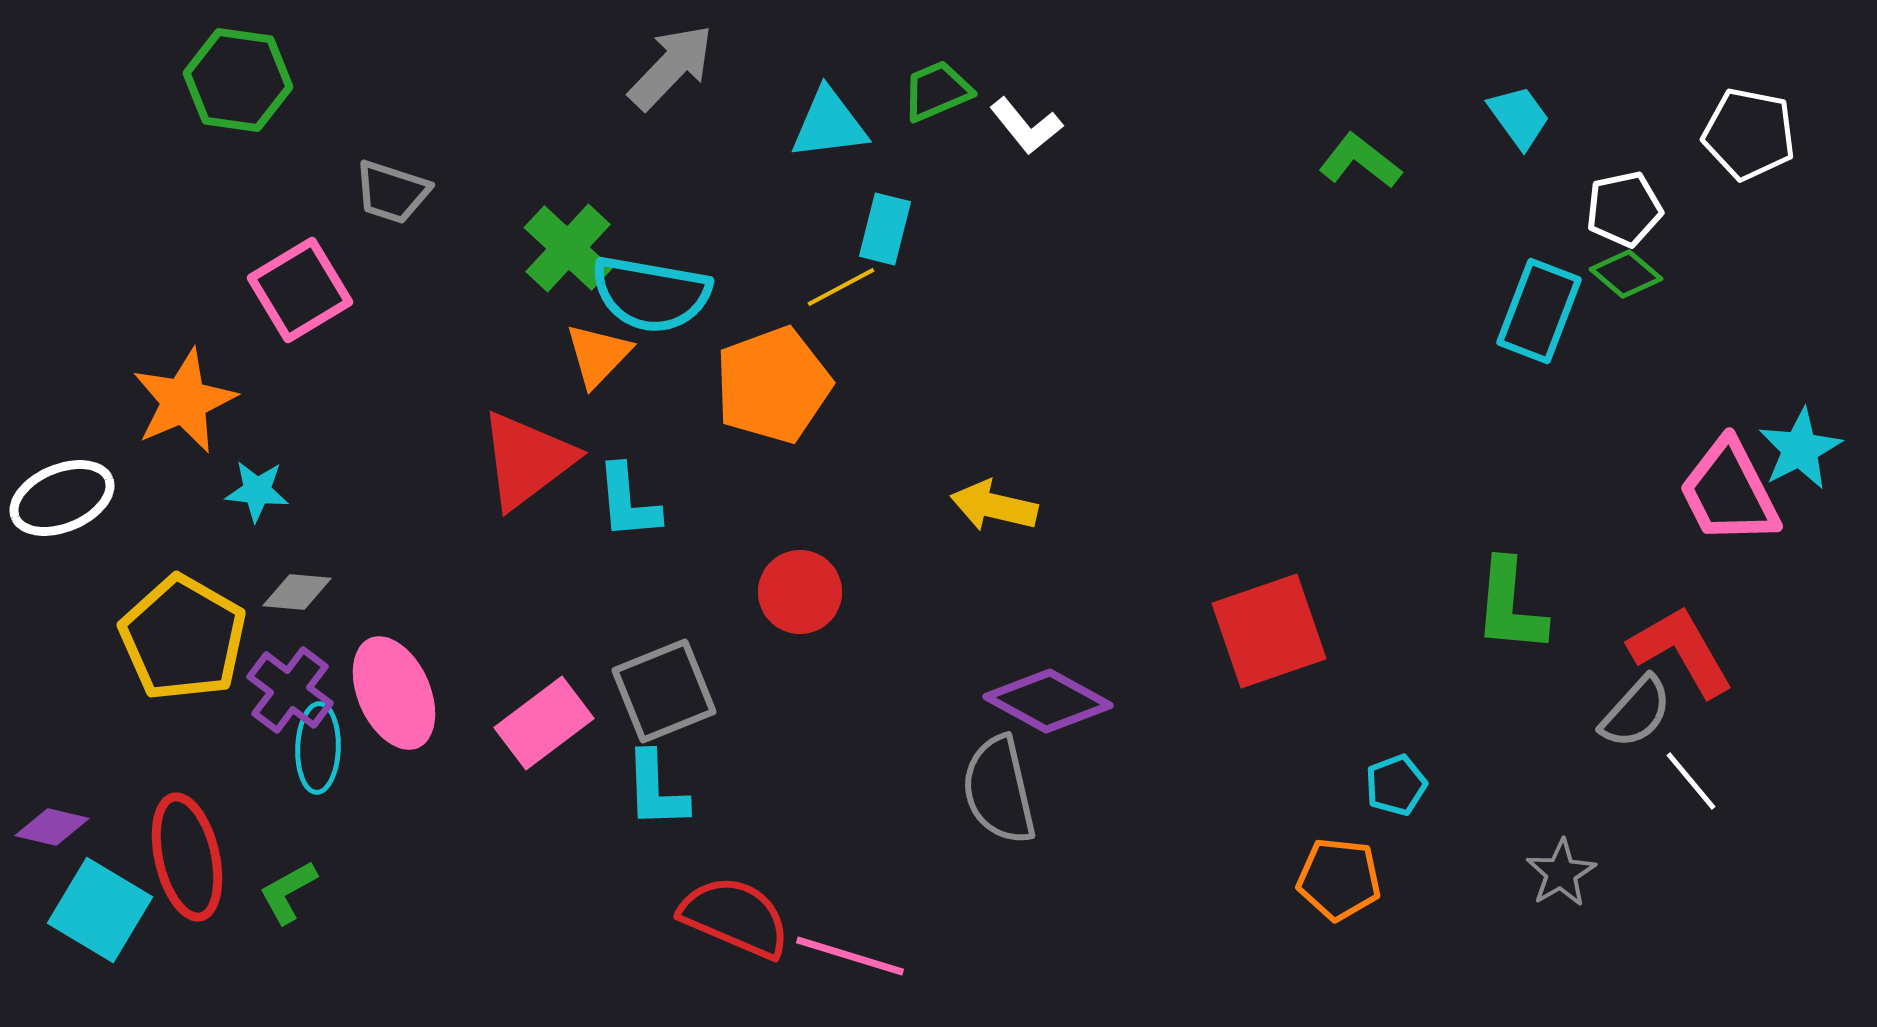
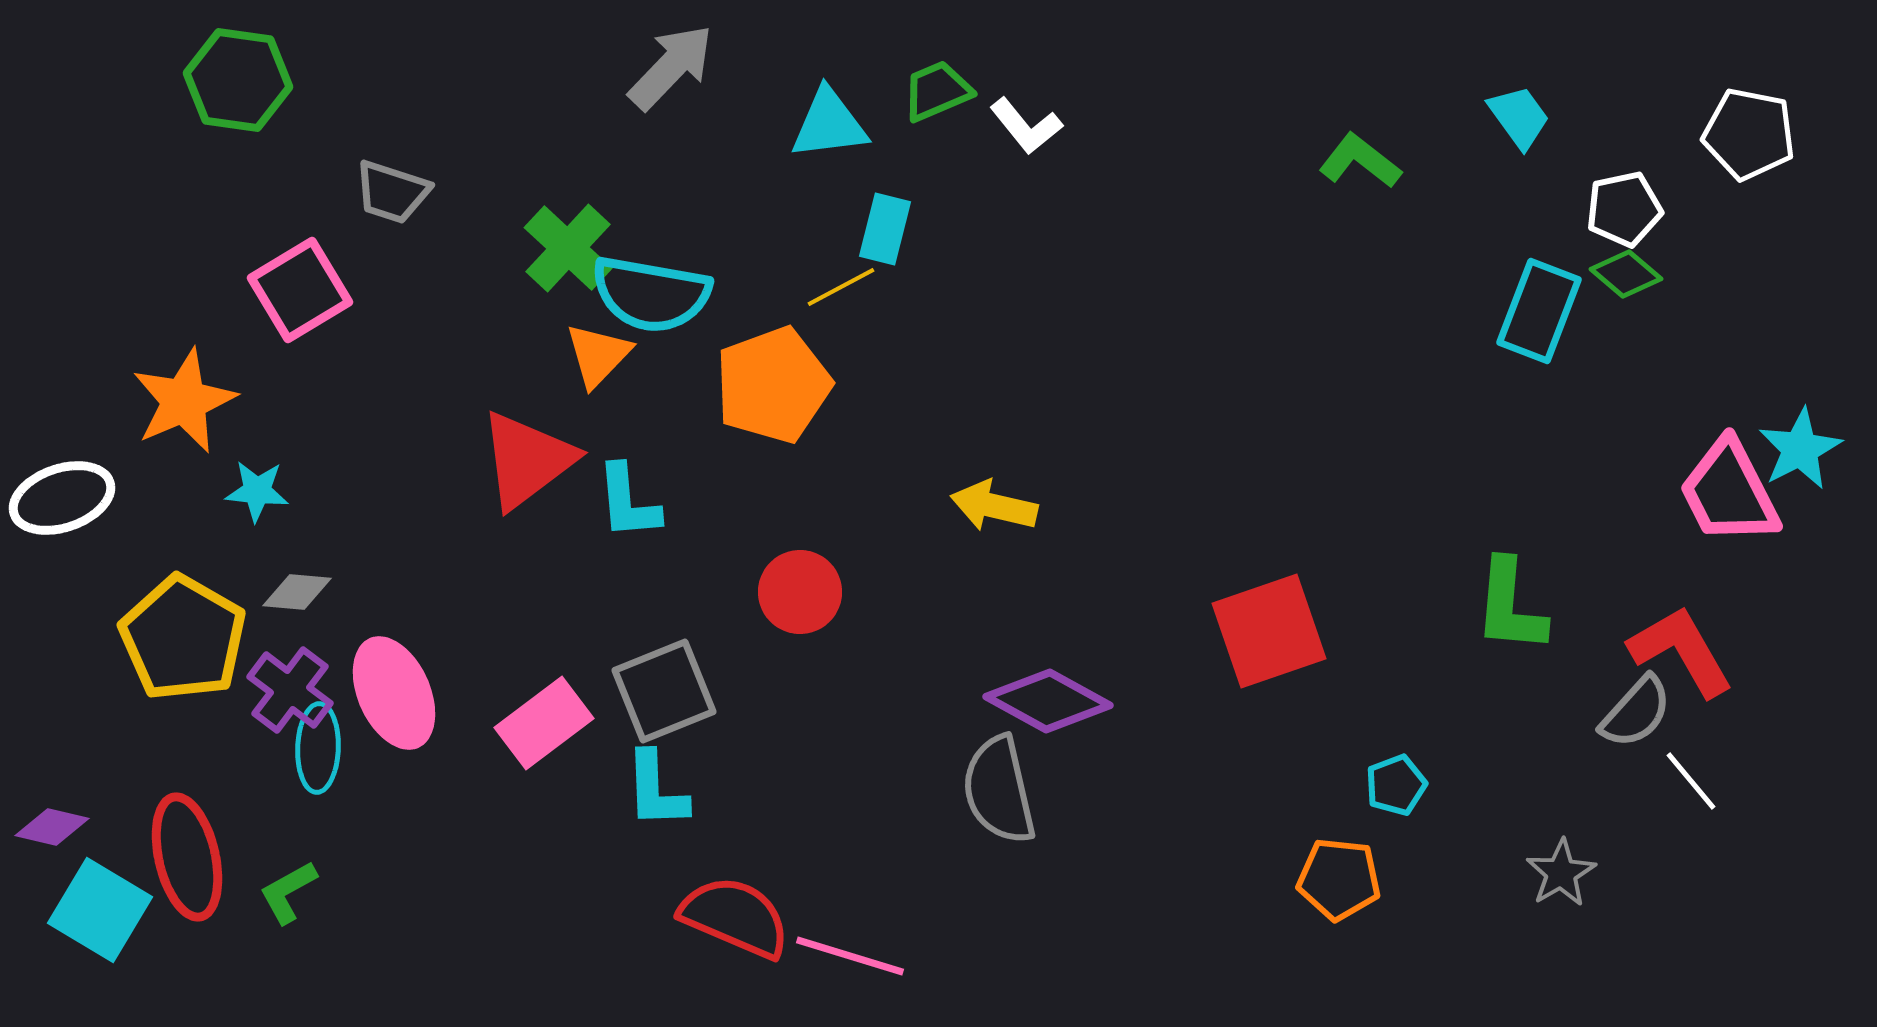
white ellipse at (62, 498): rotated 4 degrees clockwise
